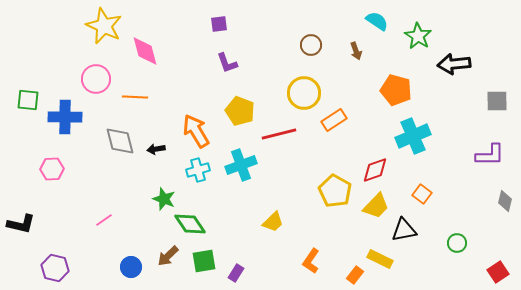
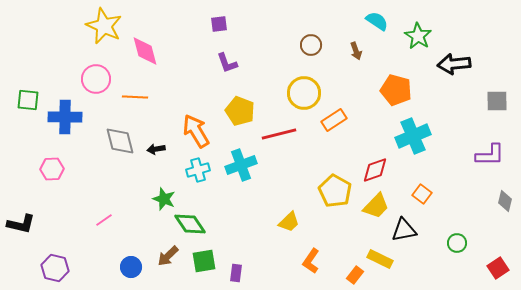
yellow trapezoid at (273, 222): moved 16 px right
red square at (498, 272): moved 4 px up
purple rectangle at (236, 273): rotated 24 degrees counterclockwise
